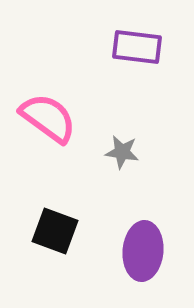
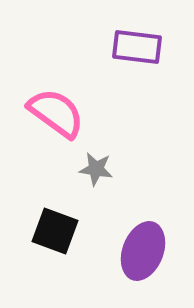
pink semicircle: moved 8 px right, 5 px up
gray star: moved 26 px left, 17 px down
purple ellipse: rotated 16 degrees clockwise
